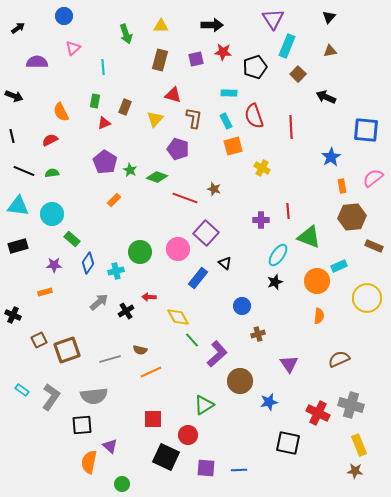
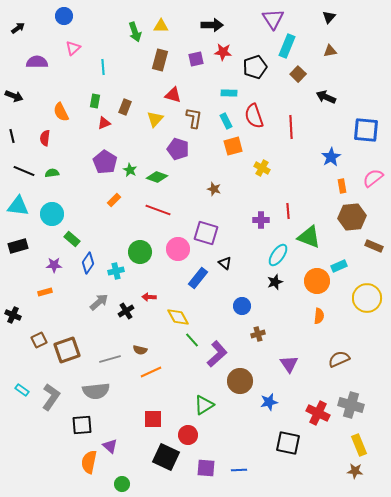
green arrow at (126, 34): moved 9 px right, 2 px up
red semicircle at (50, 140): moved 5 px left, 2 px up; rotated 56 degrees counterclockwise
red line at (185, 198): moved 27 px left, 12 px down
purple square at (206, 233): rotated 25 degrees counterclockwise
gray semicircle at (94, 396): moved 2 px right, 5 px up
